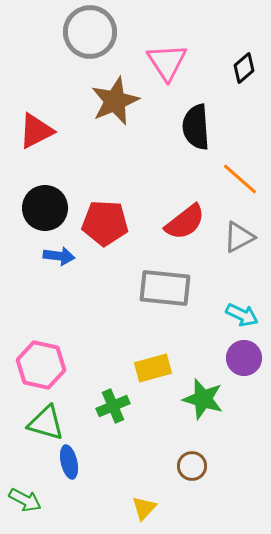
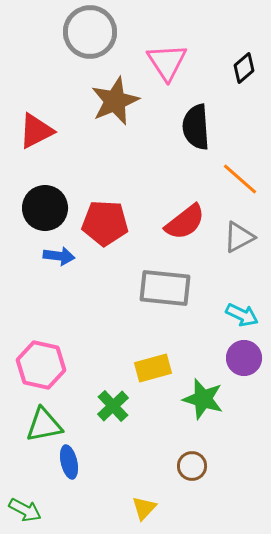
green cross: rotated 20 degrees counterclockwise
green triangle: moved 2 px left, 2 px down; rotated 27 degrees counterclockwise
green arrow: moved 10 px down
